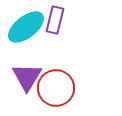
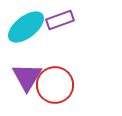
purple rectangle: moved 5 px right; rotated 56 degrees clockwise
red circle: moved 1 px left, 3 px up
